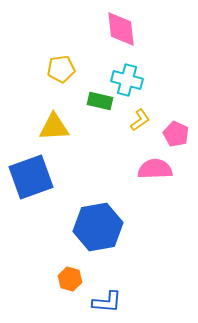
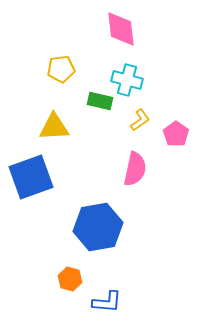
pink pentagon: rotated 10 degrees clockwise
pink semicircle: moved 20 px left; rotated 104 degrees clockwise
